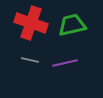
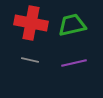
red cross: rotated 8 degrees counterclockwise
purple line: moved 9 px right
